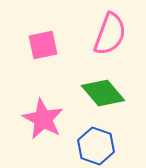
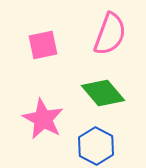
blue hexagon: rotated 9 degrees clockwise
